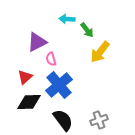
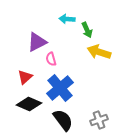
green arrow: rotated 14 degrees clockwise
yellow arrow: moved 1 px left; rotated 70 degrees clockwise
blue cross: moved 1 px right, 3 px down
black diamond: moved 2 px down; rotated 25 degrees clockwise
